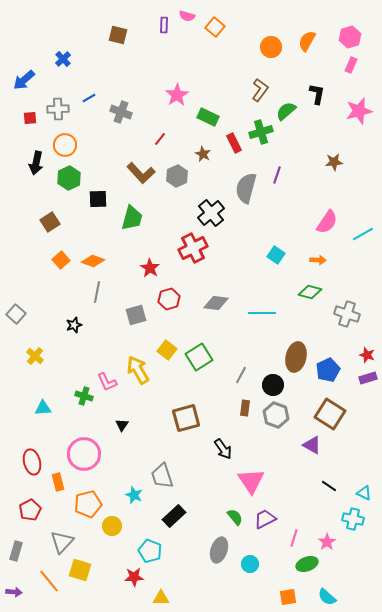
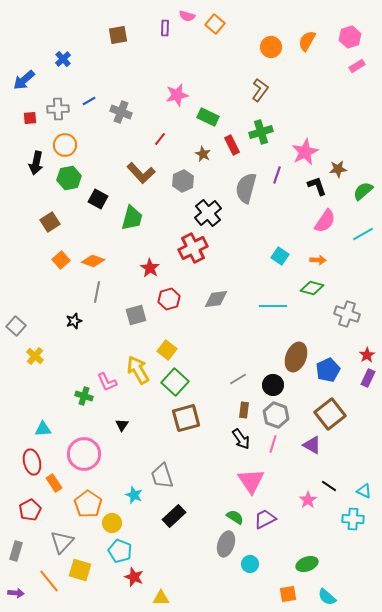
purple rectangle at (164, 25): moved 1 px right, 3 px down
orange square at (215, 27): moved 3 px up
brown square at (118, 35): rotated 24 degrees counterclockwise
pink rectangle at (351, 65): moved 6 px right, 1 px down; rotated 35 degrees clockwise
black L-shape at (317, 94): moved 92 px down; rotated 30 degrees counterclockwise
pink star at (177, 95): rotated 20 degrees clockwise
blue line at (89, 98): moved 3 px down
green semicircle at (286, 111): moved 77 px right, 80 px down
pink star at (359, 111): moved 54 px left, 41 px down; rotated 12 degrees counterclockwise
red rectangle at (234, 143): moved 2 px left, 2 px down
brown star at (334, 162): moved 4 px right, 7 px down
gray hexagon at (177, 176): moved 6 px right, 5 px down
green hexagon at (69, 178): rotated 15 degrees clockwise
black square at (98, 199): rotated 30 degrees clockwise
black cross at (211, 213): moved 3 px left
pink semicircle at (327, 222): moved 2 px left, 1 px up
cyan square at (276, 255): moved 4 px right, 1 px down
green diamond at (310, 292): moved 2 px right, 4 px up
gray diamond at (216, 303): moved 4 px up; rotated 15 degrees counterclockwise
cyan line at (262, 313): moved 11 px right, 7 px up
gray square at (16, 314): moved 12 px down
black star at (74, 325): moved 4 px up
red star at (367, 355): rotated 21 degrees clockwise
green square at (199, 357): moved 24 px left, 25 px down; rotated 16 degrees counterclockwise
brown ellipse at (296, 357): rotated 8 degrees clockwise
gray line at (241, 375): moved 3 px left, 4 px down; rotated 30 degrees clockwise
purple rectangle at (368, 378): rotated 48 degrees counterclockwise
cyan triangle at (43, 408): moved 21 px down
brown rectangle at (245, 408): moved 1 px left, 2 px down
brown square at (330, 414): rotated 20 degrees clockwise
black arrow at (223, 449): moved 18 px right, 10 px up
orange rectangle at (58, 482): moved 4 px left, 1 px down; rotated 18 degrees counterclockwise
cyan triangle at (364, 493): moved 2 px up
orange pentagon at (88, 504): rotated 24 degrees counterclockwise
green semicircle at (235, 517): rotated 18 degrees counterclockwise
cyan cross at (353, 519): rotated 10 degrees counterclockwise
yellow circle at (112, 526): moved 3 px up
pink line at (294, 538): moved 21 px left, 94 px up
pink star at (327, 542): moved 19 px left, 42 px up
gray ellipse at (219, 550): moved 7 px right, 6 px up
cyan pentagon at (150, 551): moved 30 px left
red star at (134, 577): rotated 24 degrees clockwise
purple arrow at (14, 592): moved 2 px right, 1 px down
orange square at (288, 597): moved 3 px up
